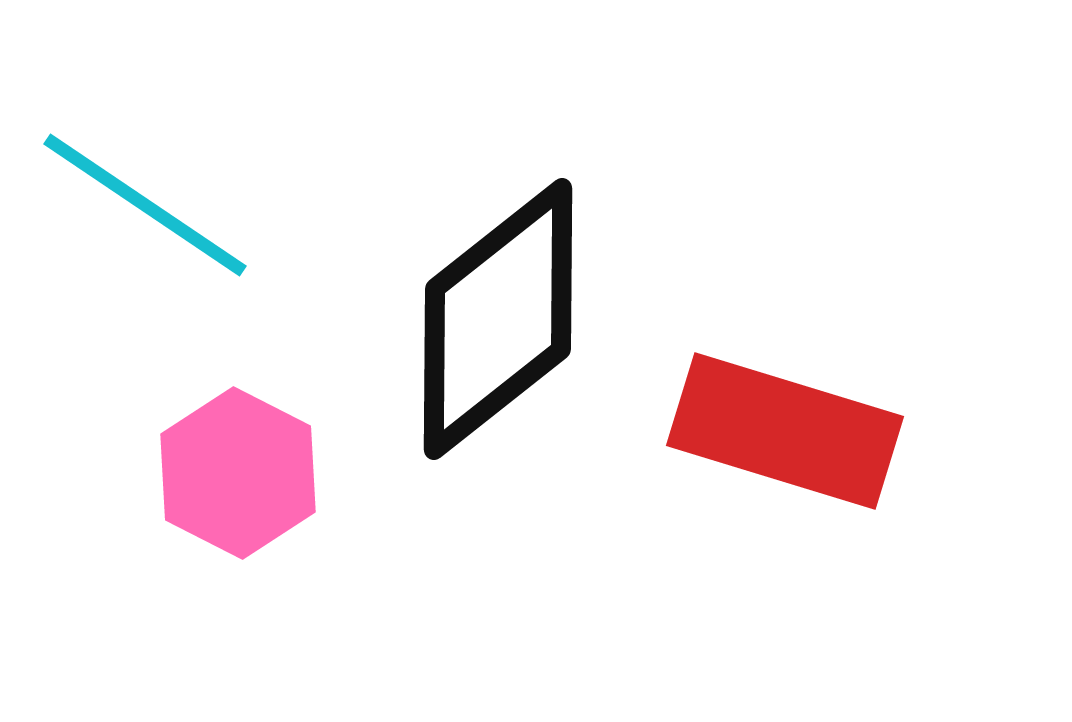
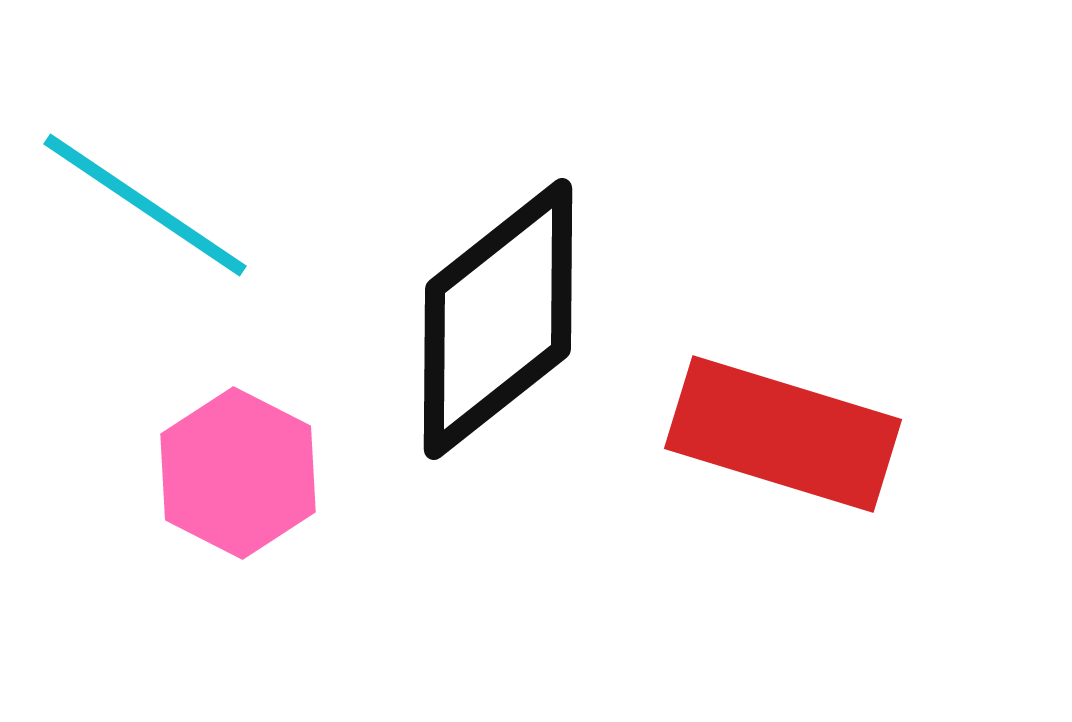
red rectangle: moved 2 px left, 3 px down
